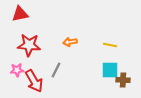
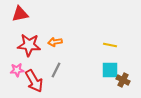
orange arrow: moved 15 px left
brown cross: rotated 24 degrees clockwise
